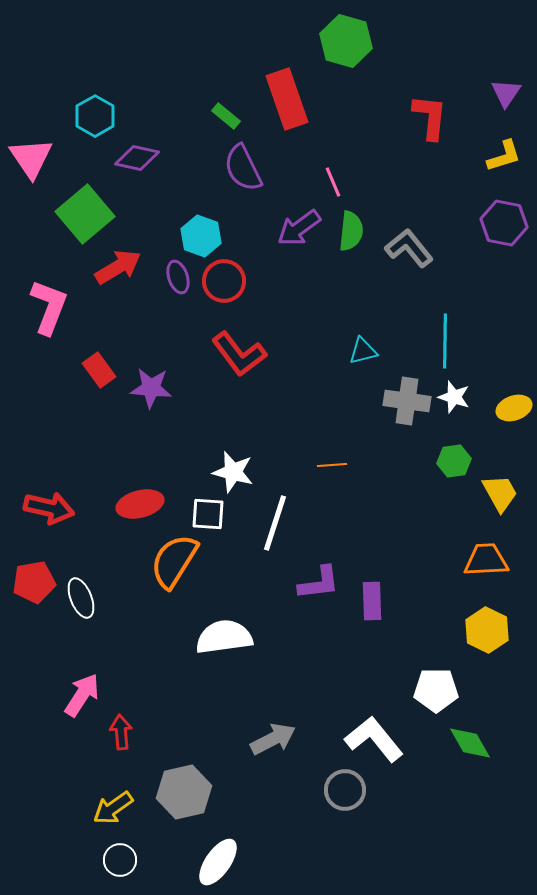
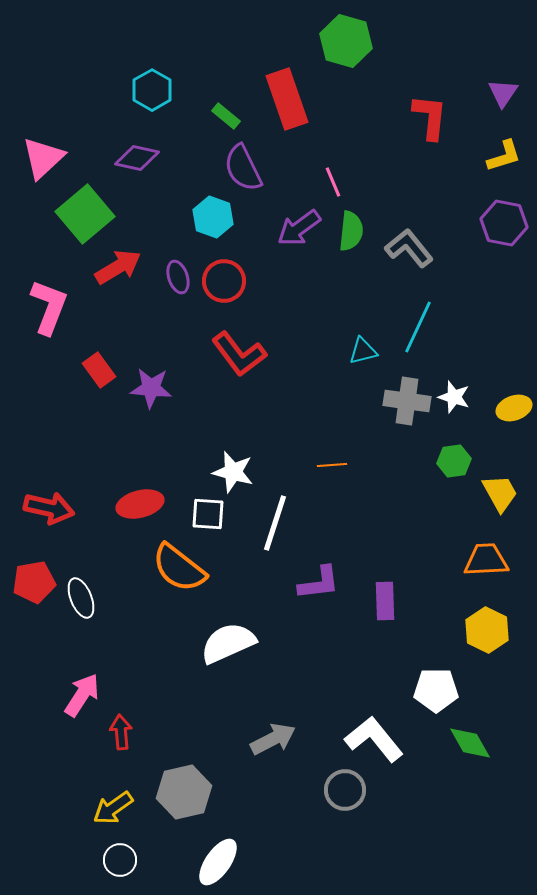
purple triangle at (506, 93): moved 3 px left
cyan hexagon at (95, 116): moved 57 px right, 26 px up
pink triangle at (31, 158): moved 12 px right; rotated 21 degrees clockwise
cyan hexagon at (201, 236): moved 12 px right, 19 px up
cyan line at (445, 341): moved 27 px left, 14 px up; rotated 24 degrees clockwise
orange semicircle at (174, 561): moved 5 px right, 7 px down; rotated 84 degrees counterclockwise
purple rectangle at (372, 601): moved 13 px right
white semicircle at (224, 637): moved 4 px right, 6 px down; rotated 16 degrees counterclockwise
